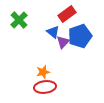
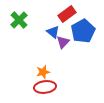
blue pentagon: moved 3 px right, 5 px up; rotated 10 degrees counterclockwise
